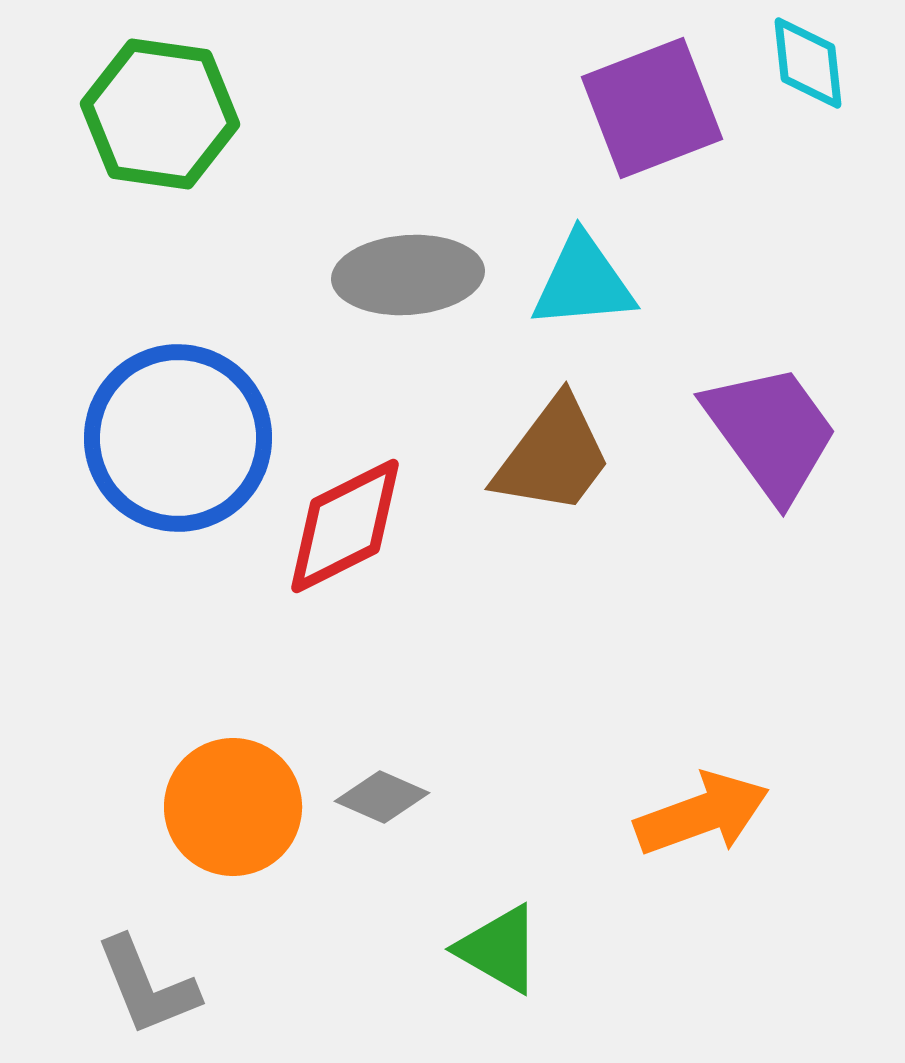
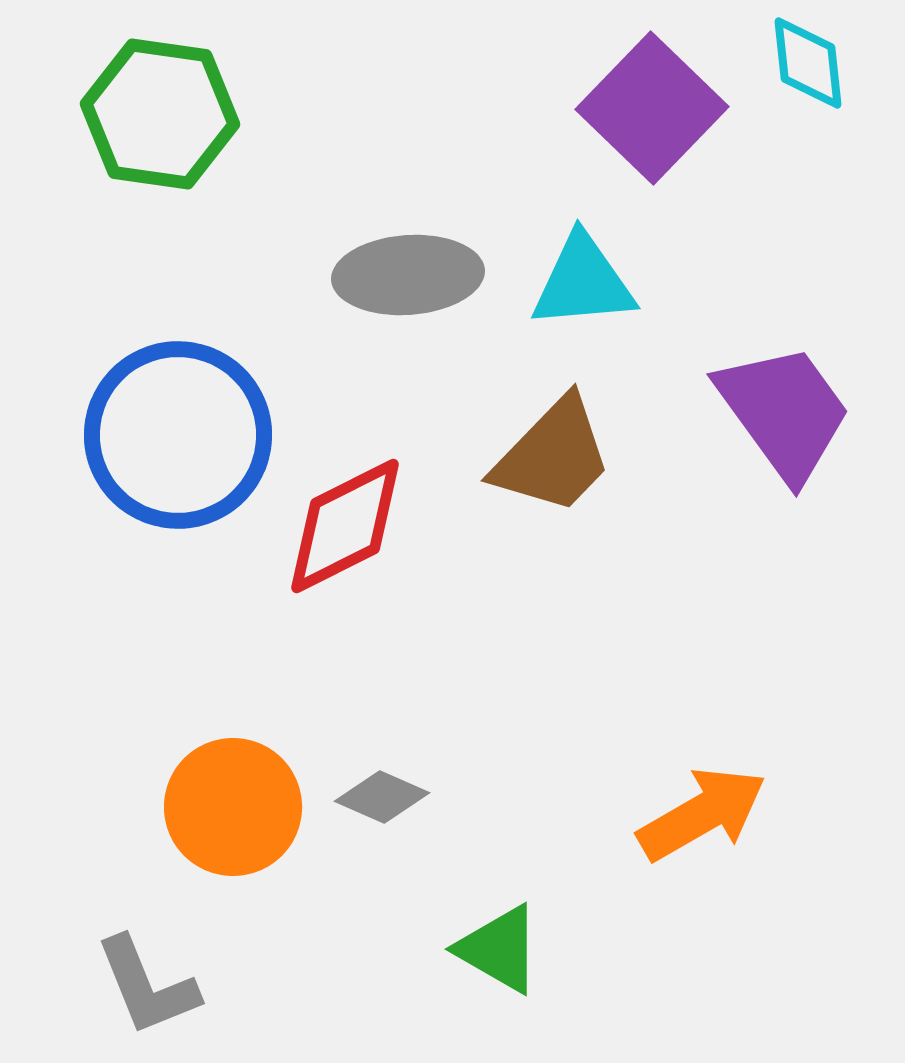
purple square: rotated 25 degrees counterclockwise
purple trapezoid: moved 13 px right, 20 px up
blue circle: moved 3 px up
brown trapezoid: rotated 7 degrees clockwise
orange arrow: rotated 10 degrees counterclockwise
